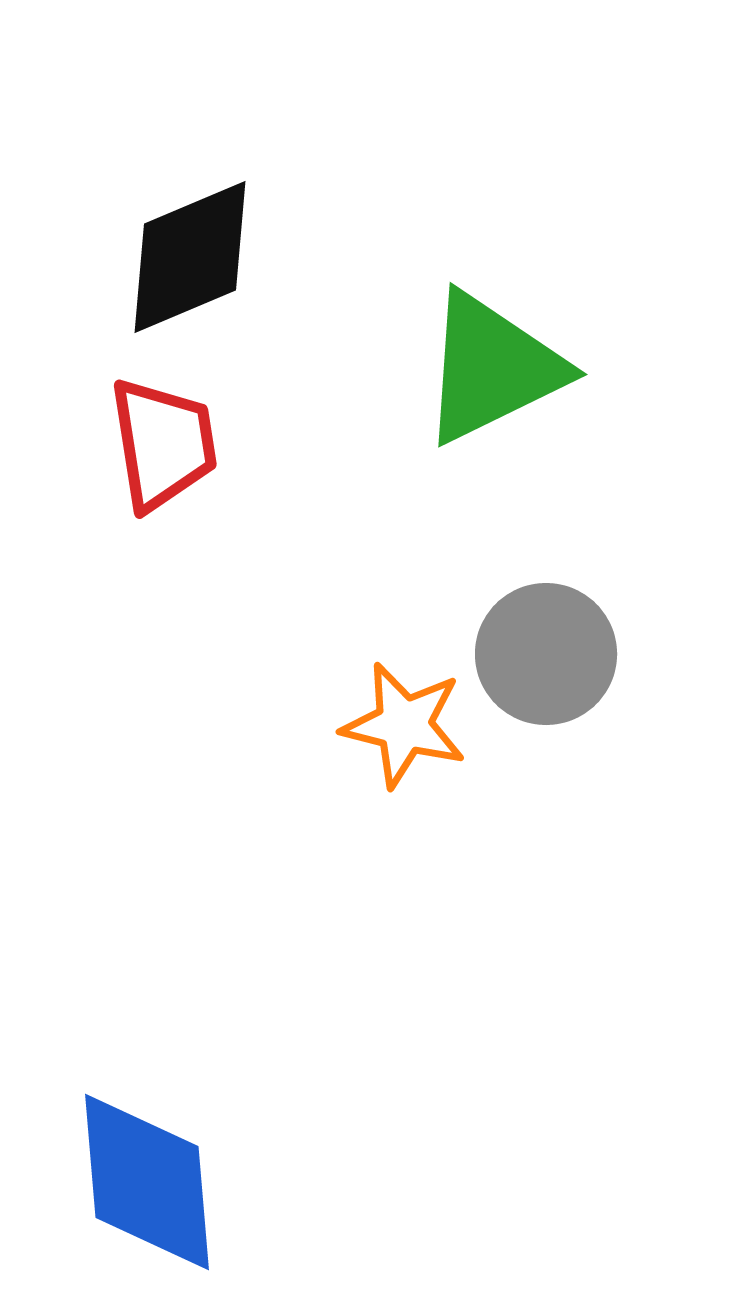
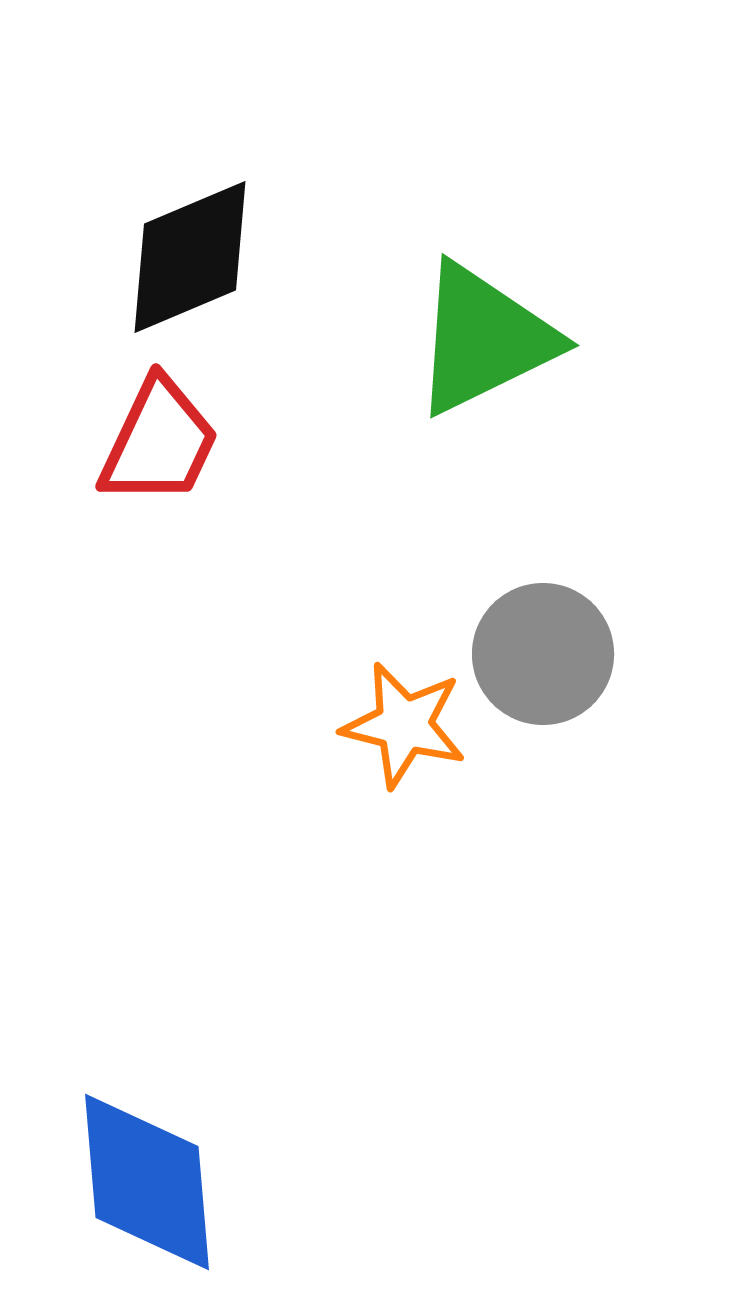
green triangle: moved 8 px left, 29 px up
red trapezoid: moved 4 px left, 2 px up; rotated 34 degrees clockwise
gray circle: moved 3 px left
